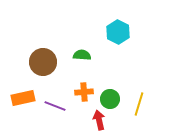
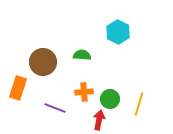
orange rectangle: moved 5 px left, 10 px up; rotated 60 degrees counterclockwise
purple line: moved 2 px down
red arrow: rotated 24 degrees clockwise
